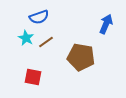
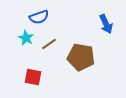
blue arrow: rotated 132 degrees clockwise
brown line: moved 3 px right, 2 px down
